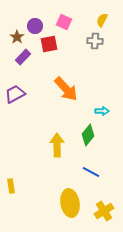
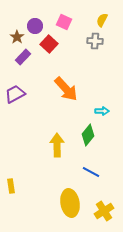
red square: rotated 36 degrees counterclockwise
